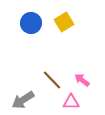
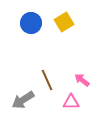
brown line: moved 5 px left; rotated 20 degrees clockwise
